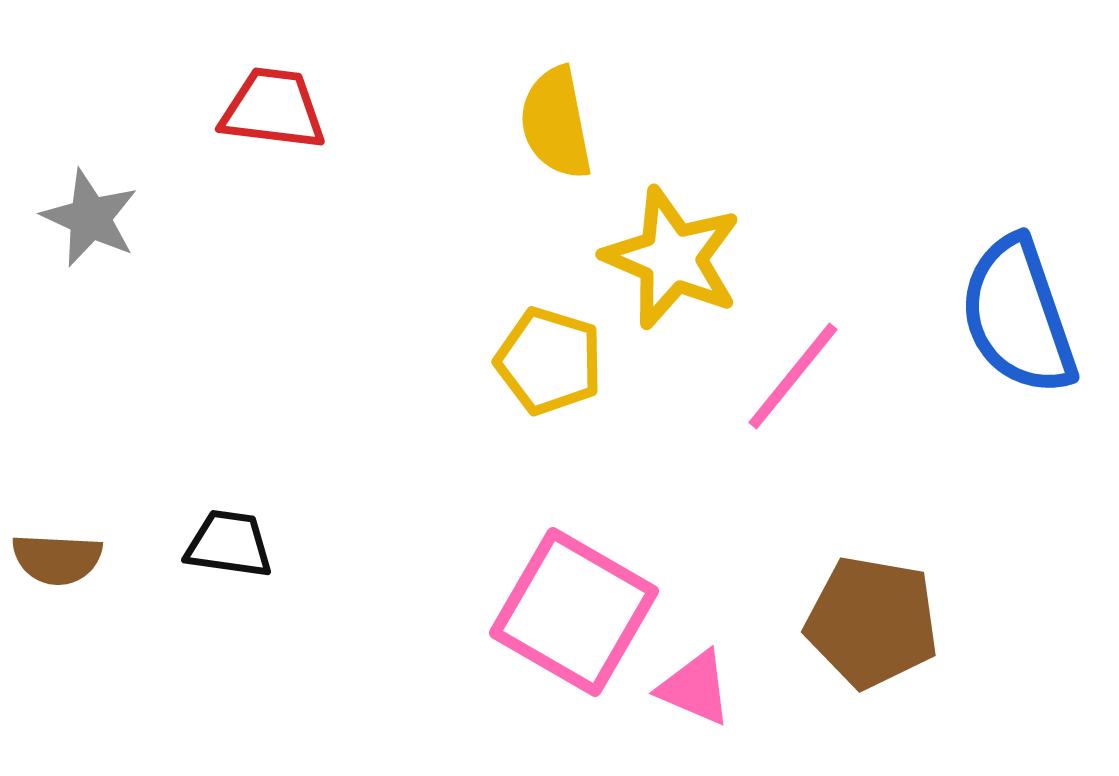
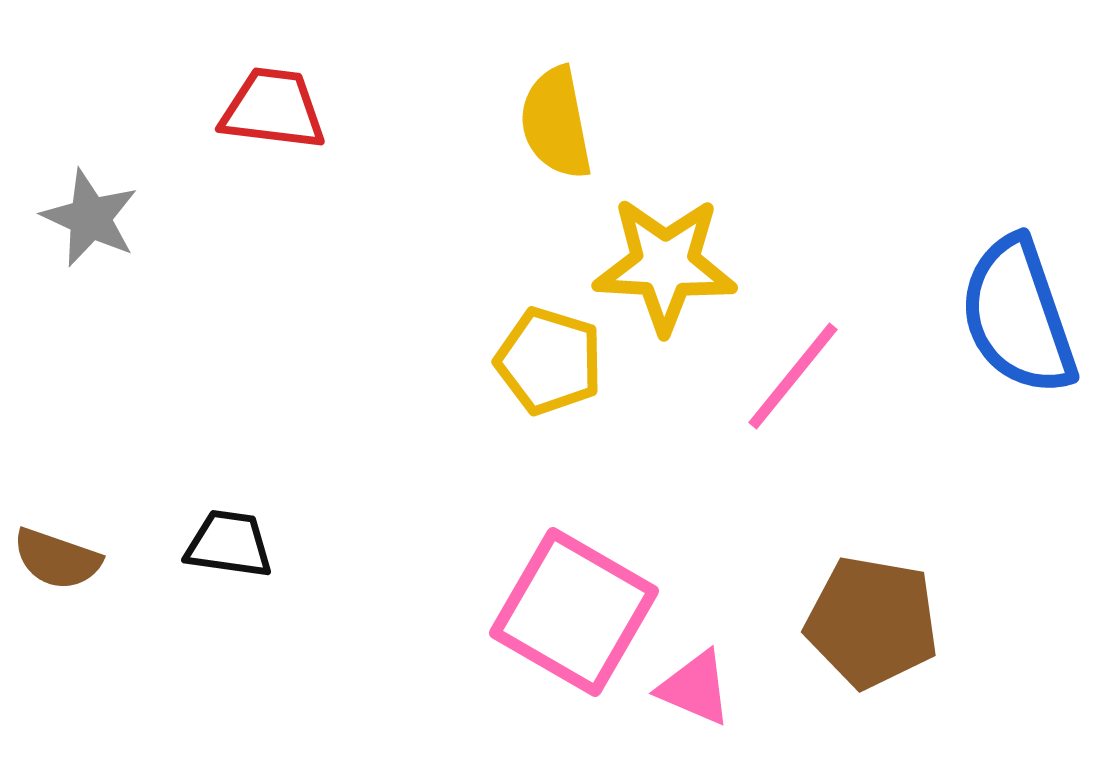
yellow star: moved 7 px left, 7 px down; rotated 20 degrees counterclockwise
brown semicircle: rotated 16 degrees clockwise
